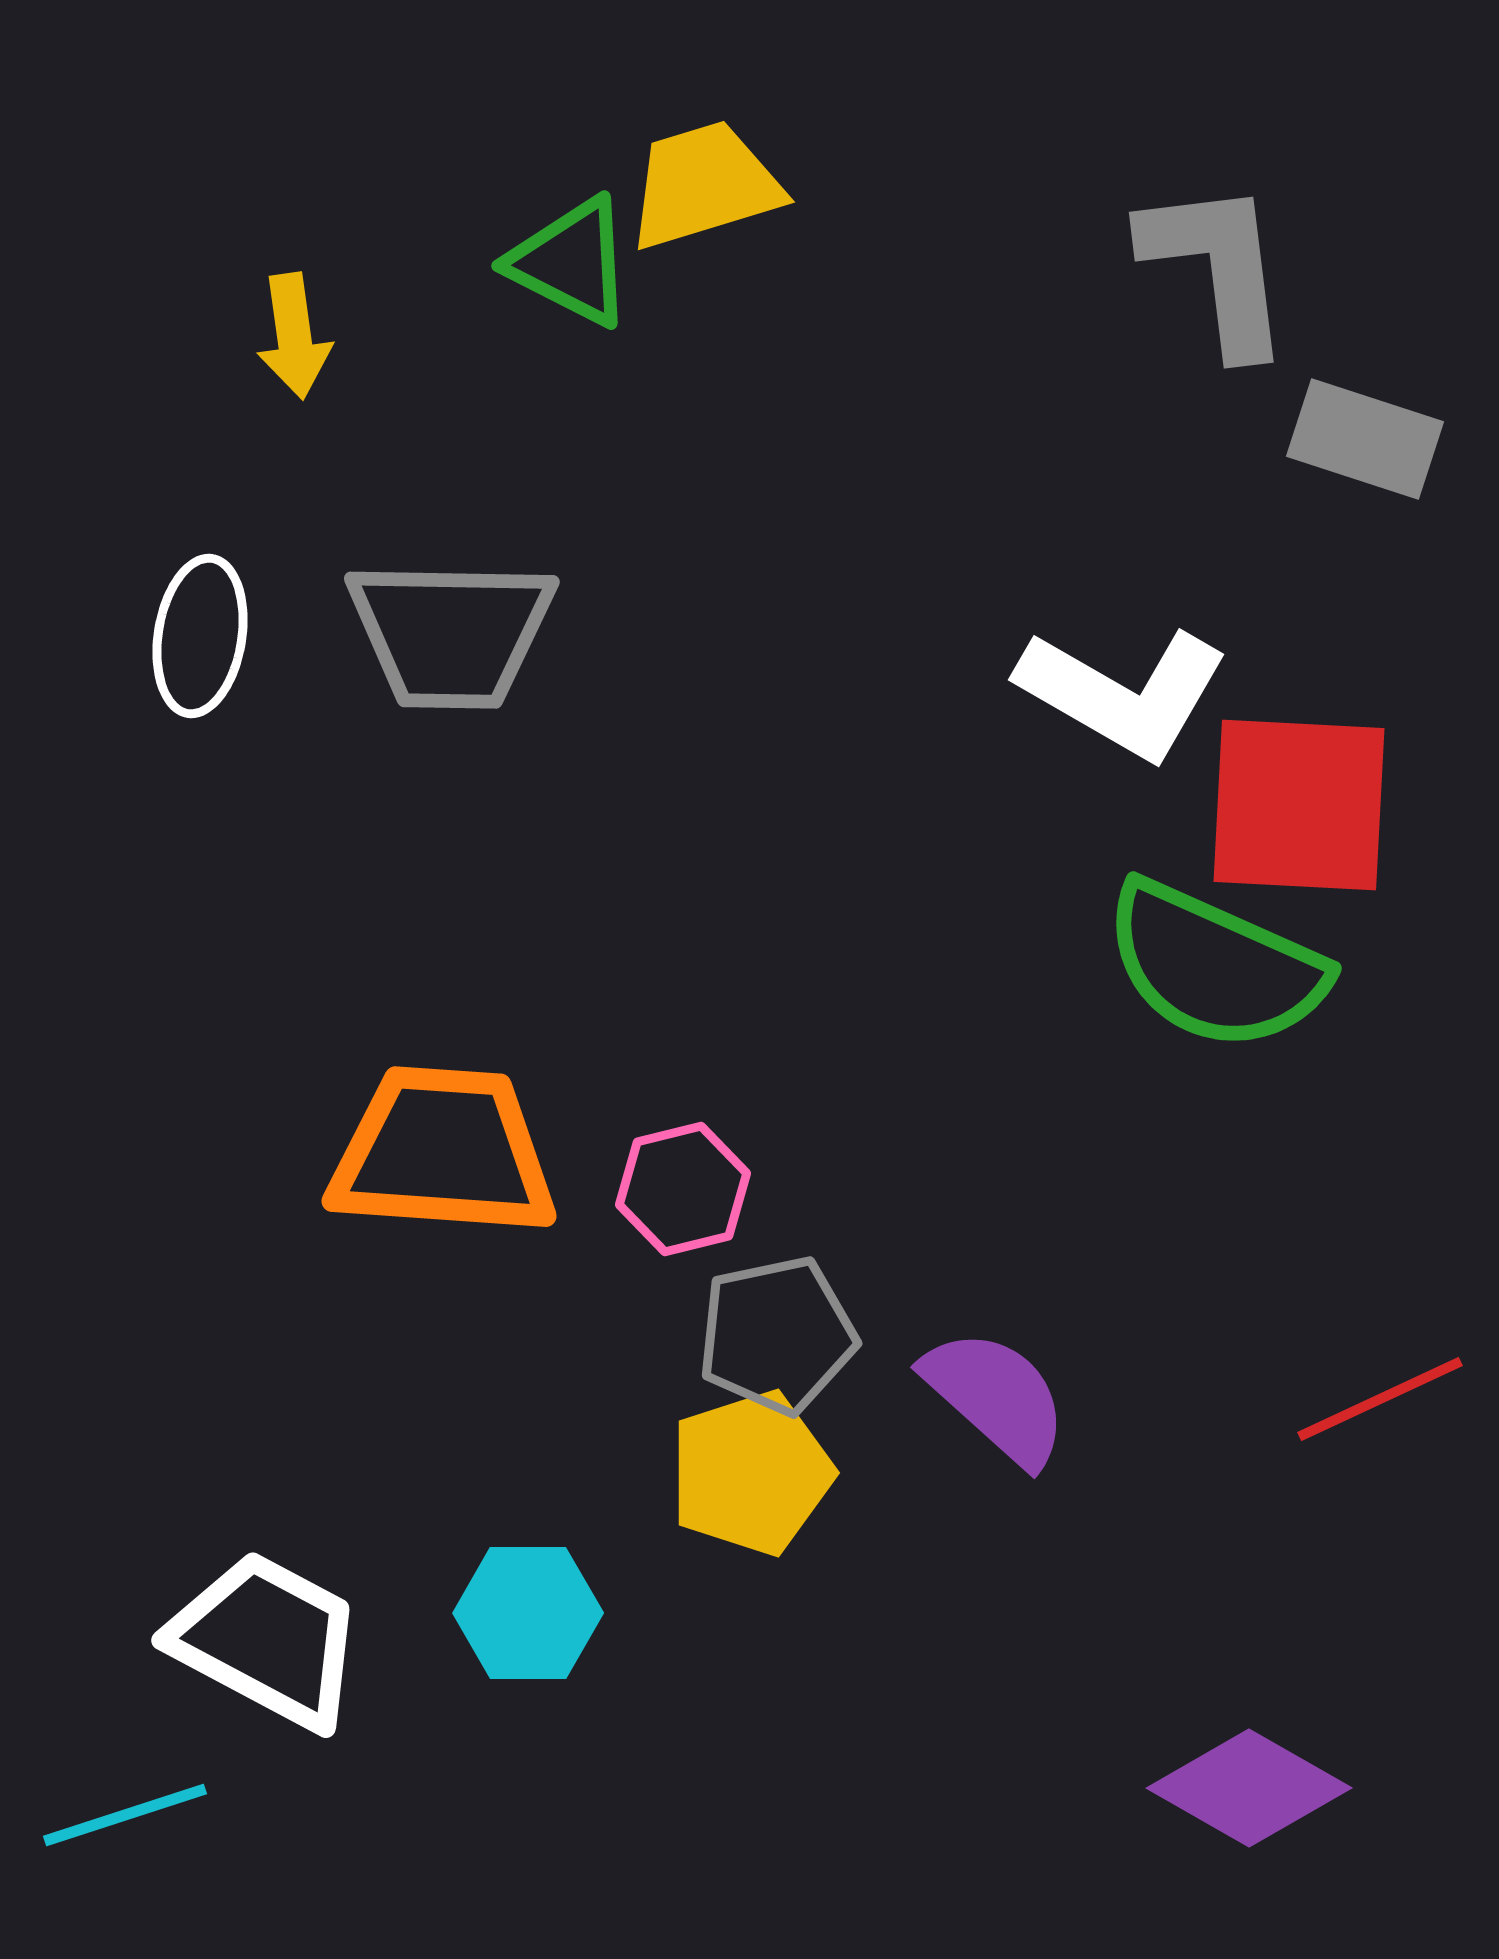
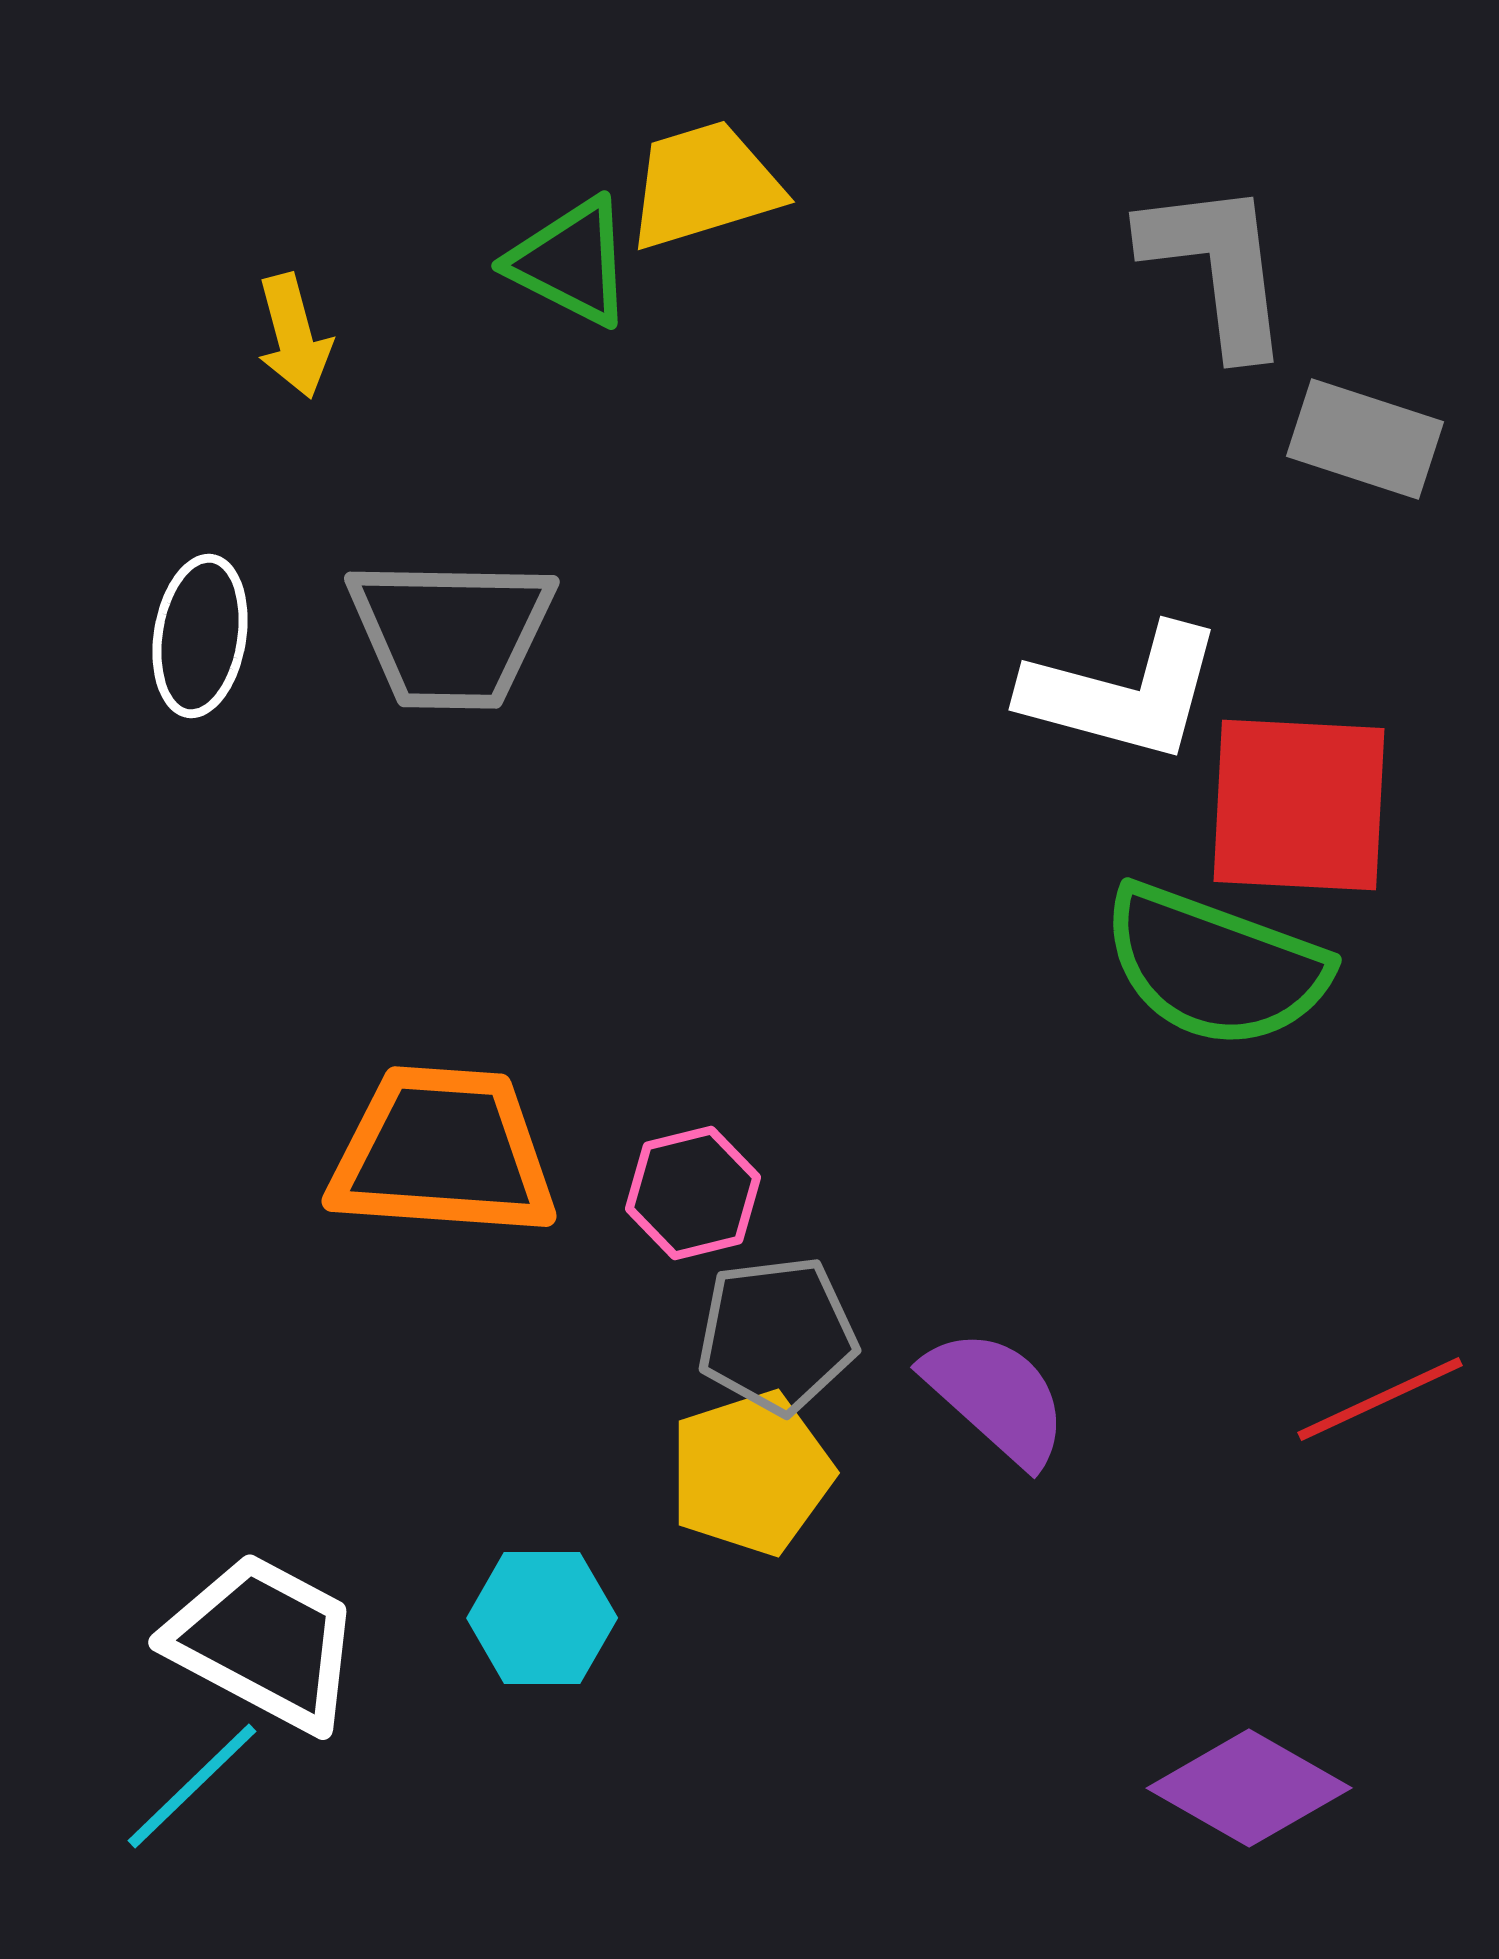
yellow arrow: rotated 7 degrees counterclockwise
white L-shape: rotated 15 degrees counterclockwise
green semicircle: rotated 4 degrees counterclockwise
pink hexagon: moved 10 px right, 4 px down
gray pentagon: rotated 5 degrees clockwise
cyan hexagon: moved 14 px right, 5 px down
white trapezoid: moved 3 px left, 2 px down
cyan line: moved 67 px right, 29 px up; rotated 26 degrees counterclockwise
